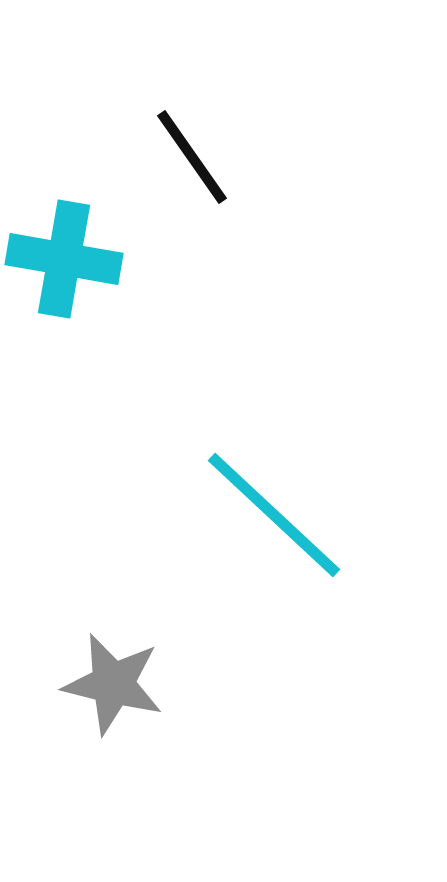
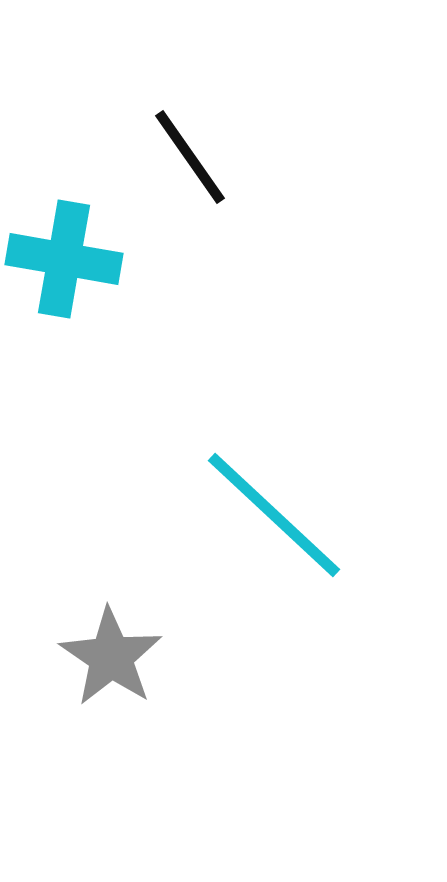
black line: moved 2 px left
gray star: moved 2 px left, 27 px up; rotated 20 degrees clockwise
